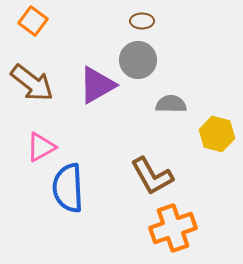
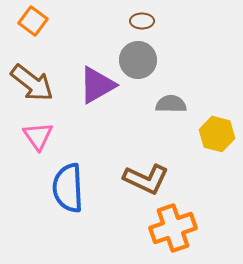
pink triangle: moved 3 px left, 11 px up; rotated 36 degrees counterclockwise
brown L-shape: moved 6 px left, 3 px down; rotated 36 degrees counterclockwise
